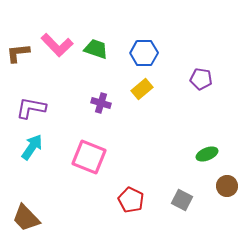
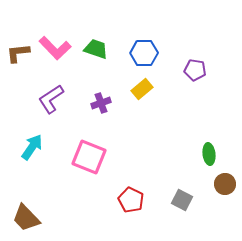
pink L-shape: moved 2 px left, 3 px down
purple pentagon: moved 6 px left, 9 px up
purple cross: rotated 36 degrees counterclockwise
purple L-shape: moved 20 px right, 9 px up; rotated 44 degrees counterclockwise
green ellipse: moved 2 px right; rotated 75 degrees counterclockwise
brown circle: moved 2 px left, 2 px up
